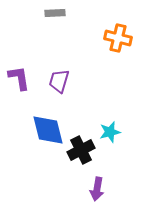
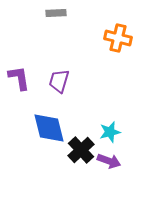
gray rectangle: moved 1 px right
blue diamond: moved 1 px right, 2 px up
black cross: rotated 16 degrees counterclockwise
purple arrow: moved 12 px right, 28 px up; rotated 80 degrees counterclockwise
